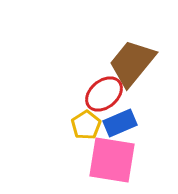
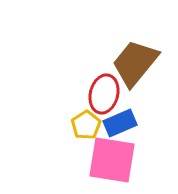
brown trapezoid: moved 3 px right
red ellipse: rotated 36 degrees counterclockwise
